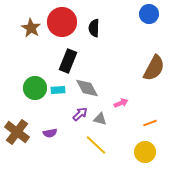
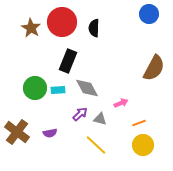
orange line: moved 11 px left
yellow circle: moved 2 px left, 7 px up
